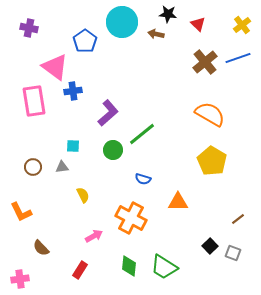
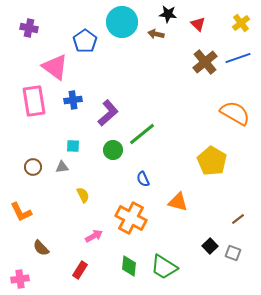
yellow cross: moved 1 px left, 2 px up
blue cross: moved 9 px down
orange semicircle: moved 25 px right, 1 px up
blue semicircle: rotated 49 degrees clockwise
orange triangle: rotated 15 degrees clockwise
